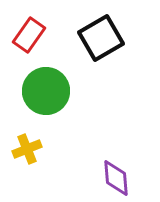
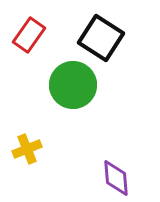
black square: rotated 27 degrees counterclockwise
green circle: moved 27 px right, 6 px up
